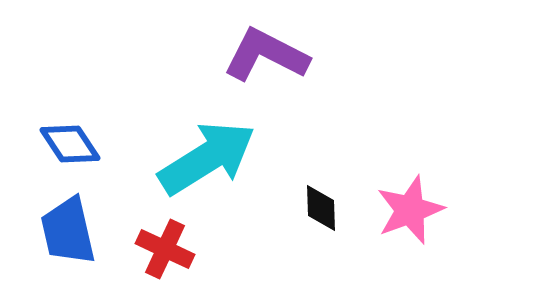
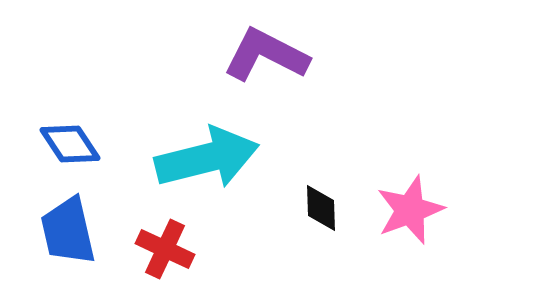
cyan arrow: rotated 18 degrees clockwise
